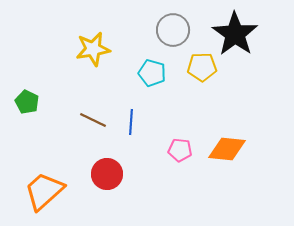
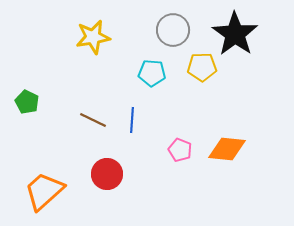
yellow star: moved 12 px up
cyan pentagon: rotated 12 degrees counterclockwise
blue line: moved 1 px right, 2 px up
pink pentagon: rotated 15 degrees clockwise
